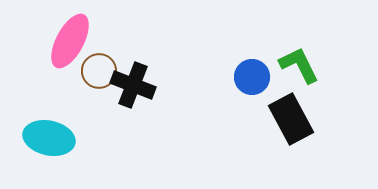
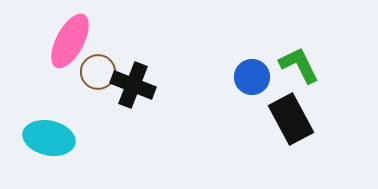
brown circle: moved 1 px left, 1 px down
